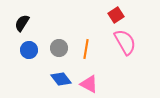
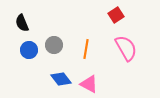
black semicircle: rotated 54 degrees counterclockwise
pink semicircle: moved 1 px right, 6 px down
gray circle: moved 5 px left, 3 px up
